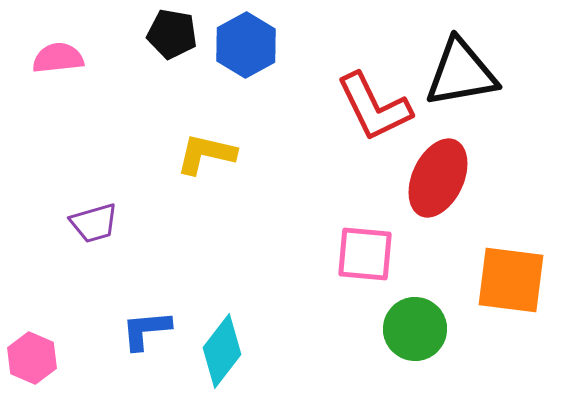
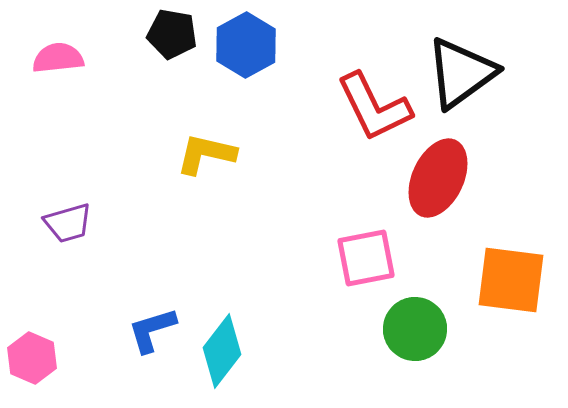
black triangle: rotated 26 degrees counterclockwise
purple trapezoid: moved 26 px left
pink square: moved 1 px right, 4 px down; rotated 16 degrees counterclockwise
blue L-shape: moved 6 px right; rotated 12 degrees counterclockwise
